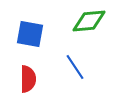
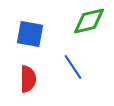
green diamond: rotated 8 degrees counterclockwise
blue line: moved 2 px left
